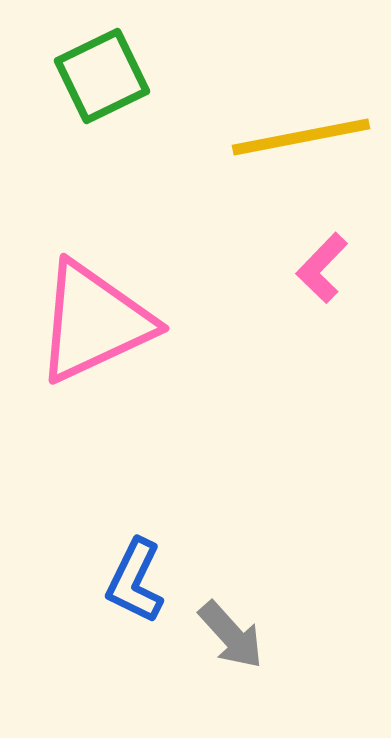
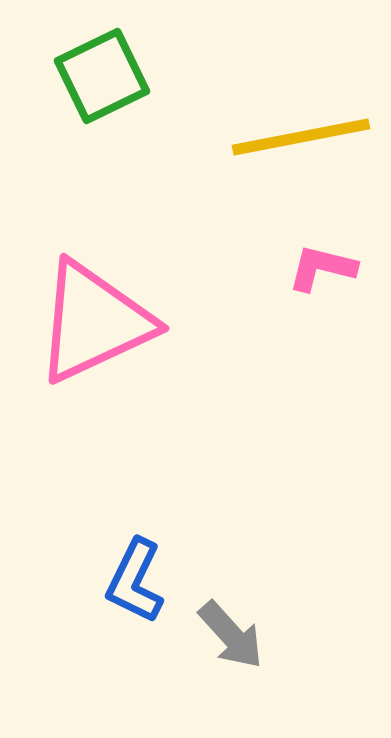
pink L-shape: rotated 60 degrees clockwise
